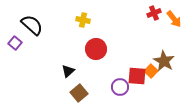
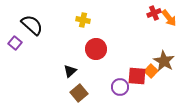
orange arrow: moved 5 px left, 1 px up
black triangle: moved 2 px right
